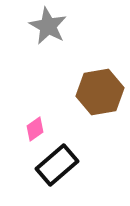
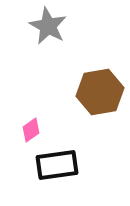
pink diamond: moved 4 px left, 1 px down
black rectangle: rotated 33 degrees clockwise
